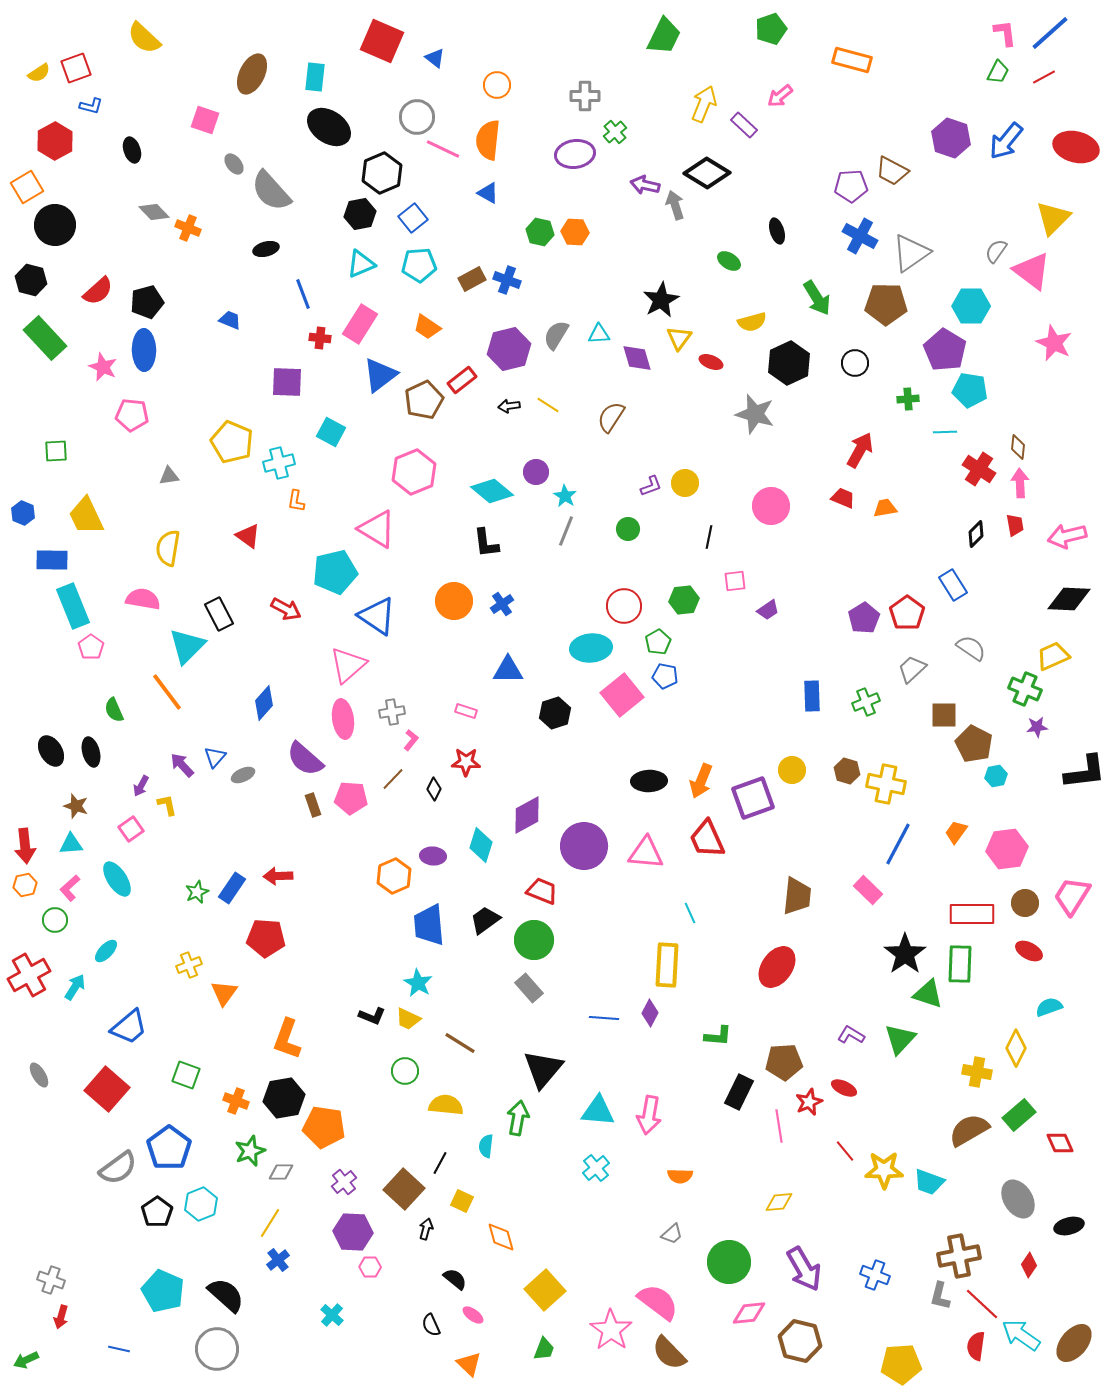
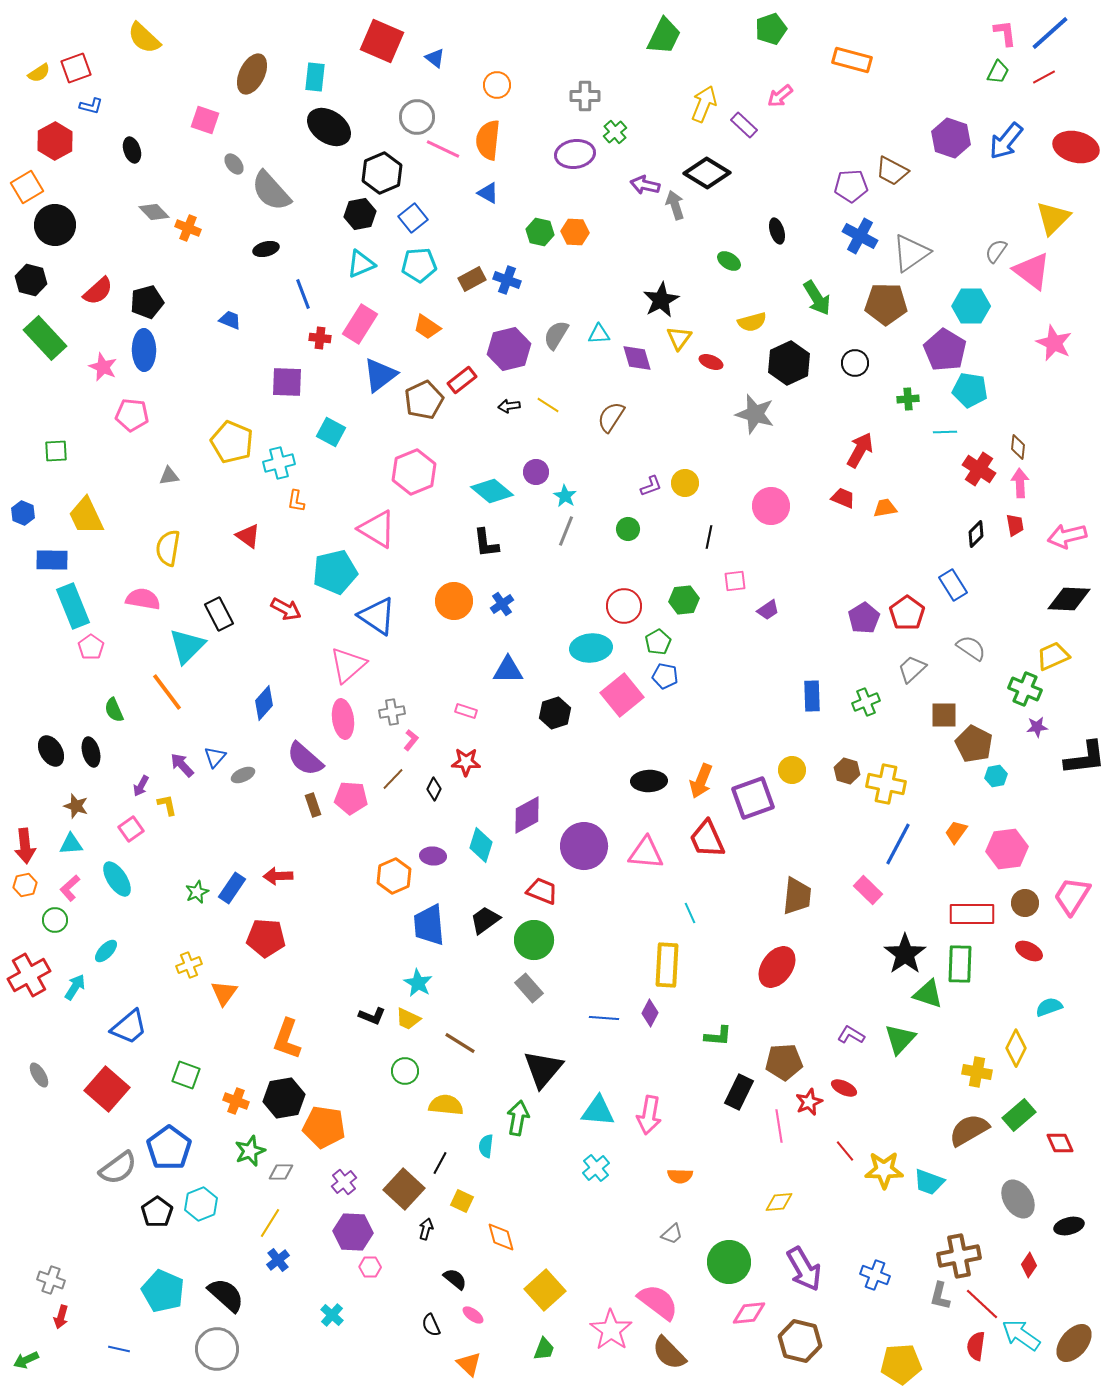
black L-shape at (1085, 772): moved 14 px up
